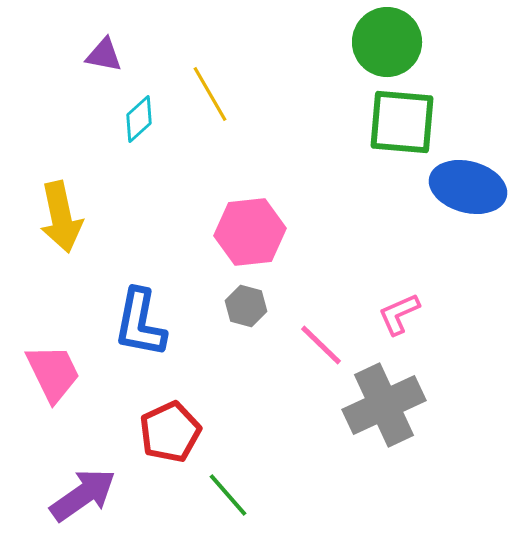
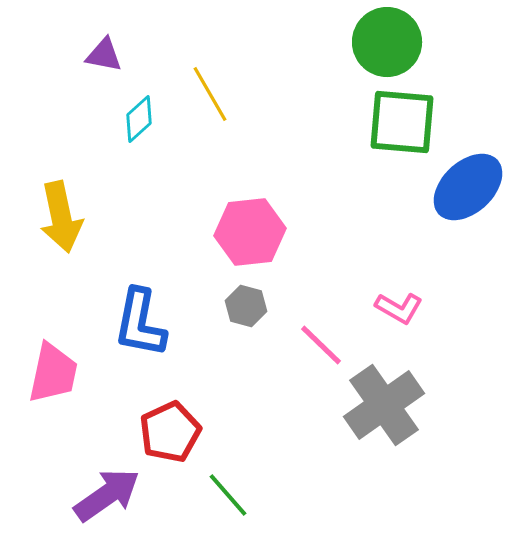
blue ellipse: rotated 58 degrees counterclockwise
pink L-shape: moved 6 px up; rotated 126 degrees counterclockwise
pink trapezoid: rotated 38 degrees clockwise
gray cross: rotated 10 degrees counterclockwise
purple arrow: moved 24 px right
